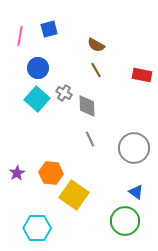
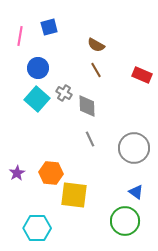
blue square: moved 2 px up
red rectangle: rotated 12 degrees clockwise
yellow square: rotated 28 degrees counterclockwise
